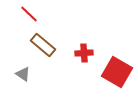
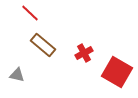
red line: moved 1 px right, 1 px up
red cross: rotated 24 degrees counterclockwise
gray triangle: moved 6 px left, 1 px down; rotated 21 degrees counterclockwise
